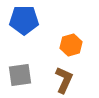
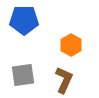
orange hexagon: rotated 15 degrees counterclockwise
gray square: moved 3 px right
